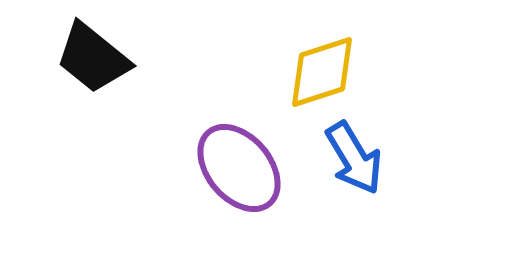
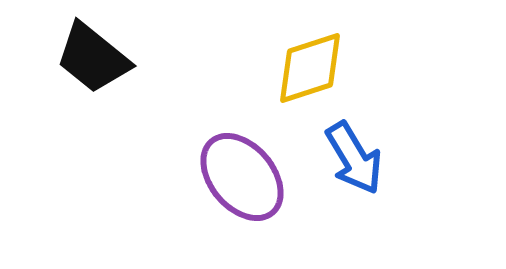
yellow diamond: moved 12 px left, 4 px up
purple ellipse: moved 3 px right, 9 px down
